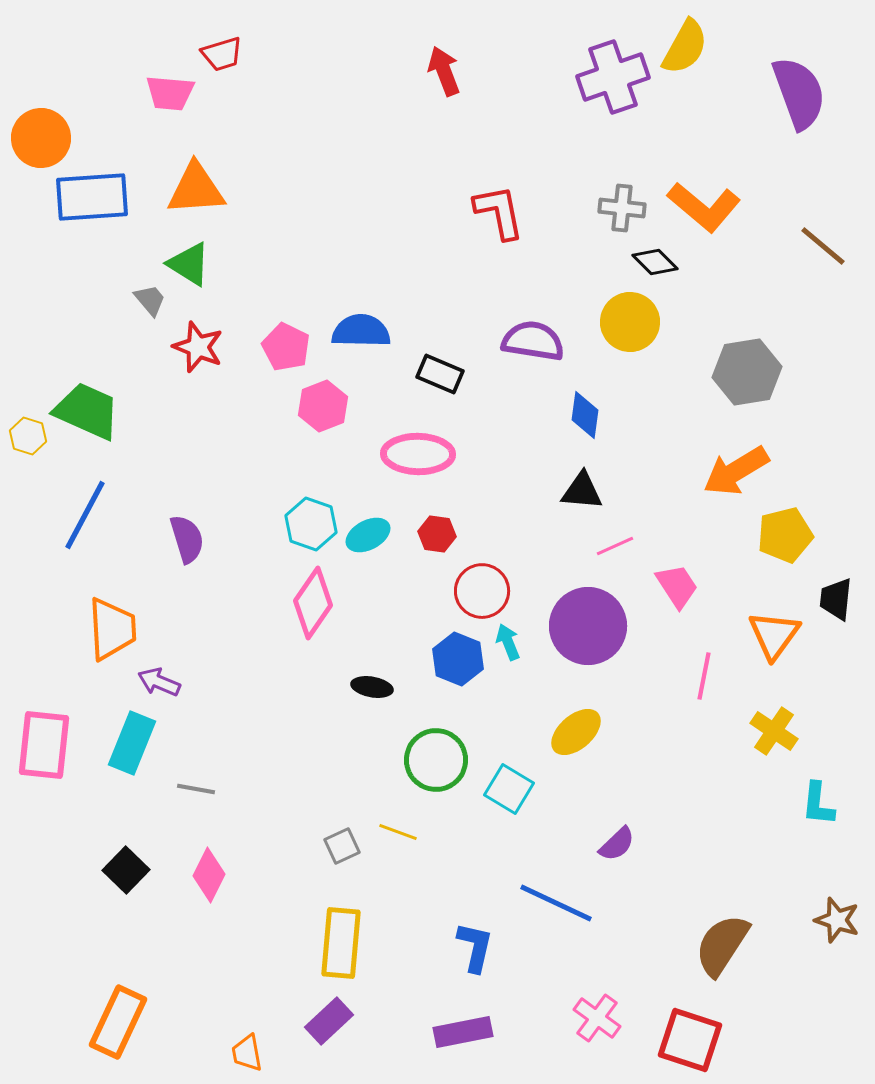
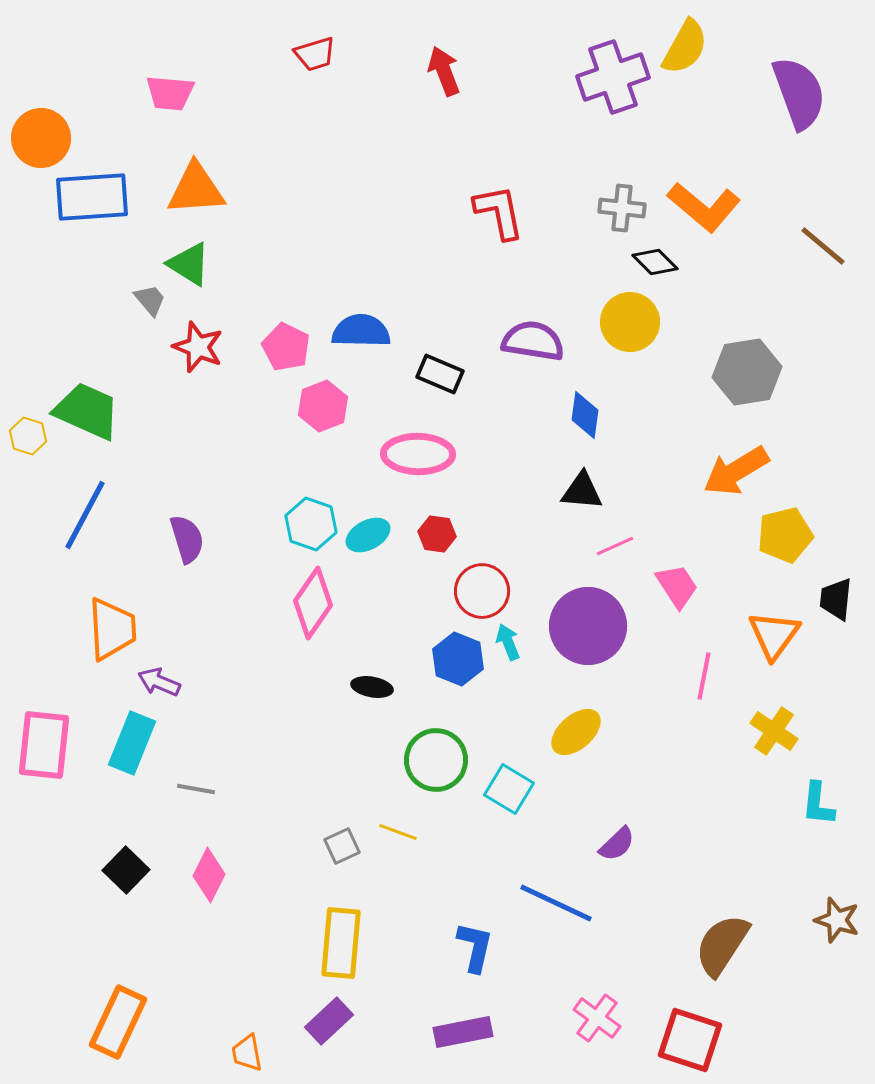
red trapezoid at (222, 54): moved 93 px right
